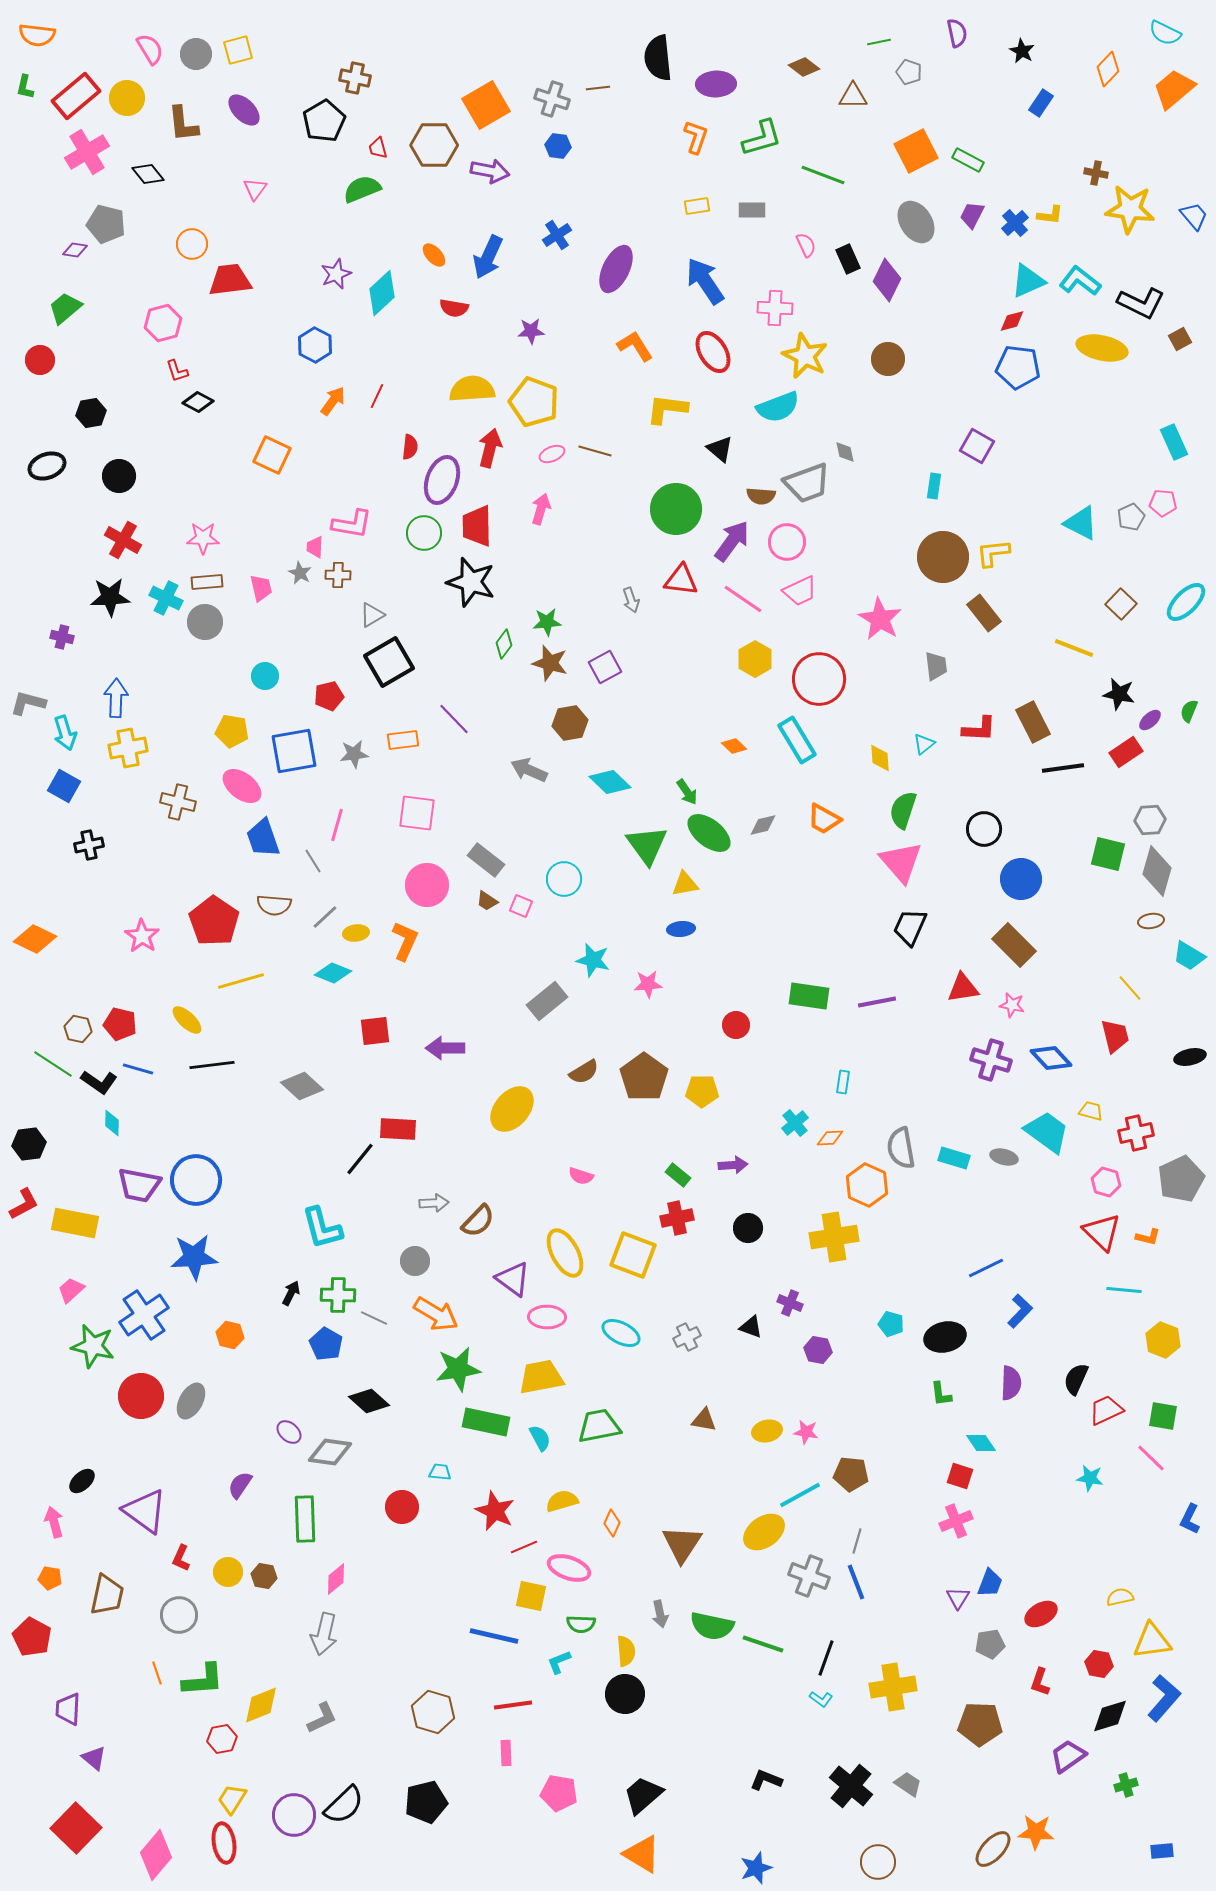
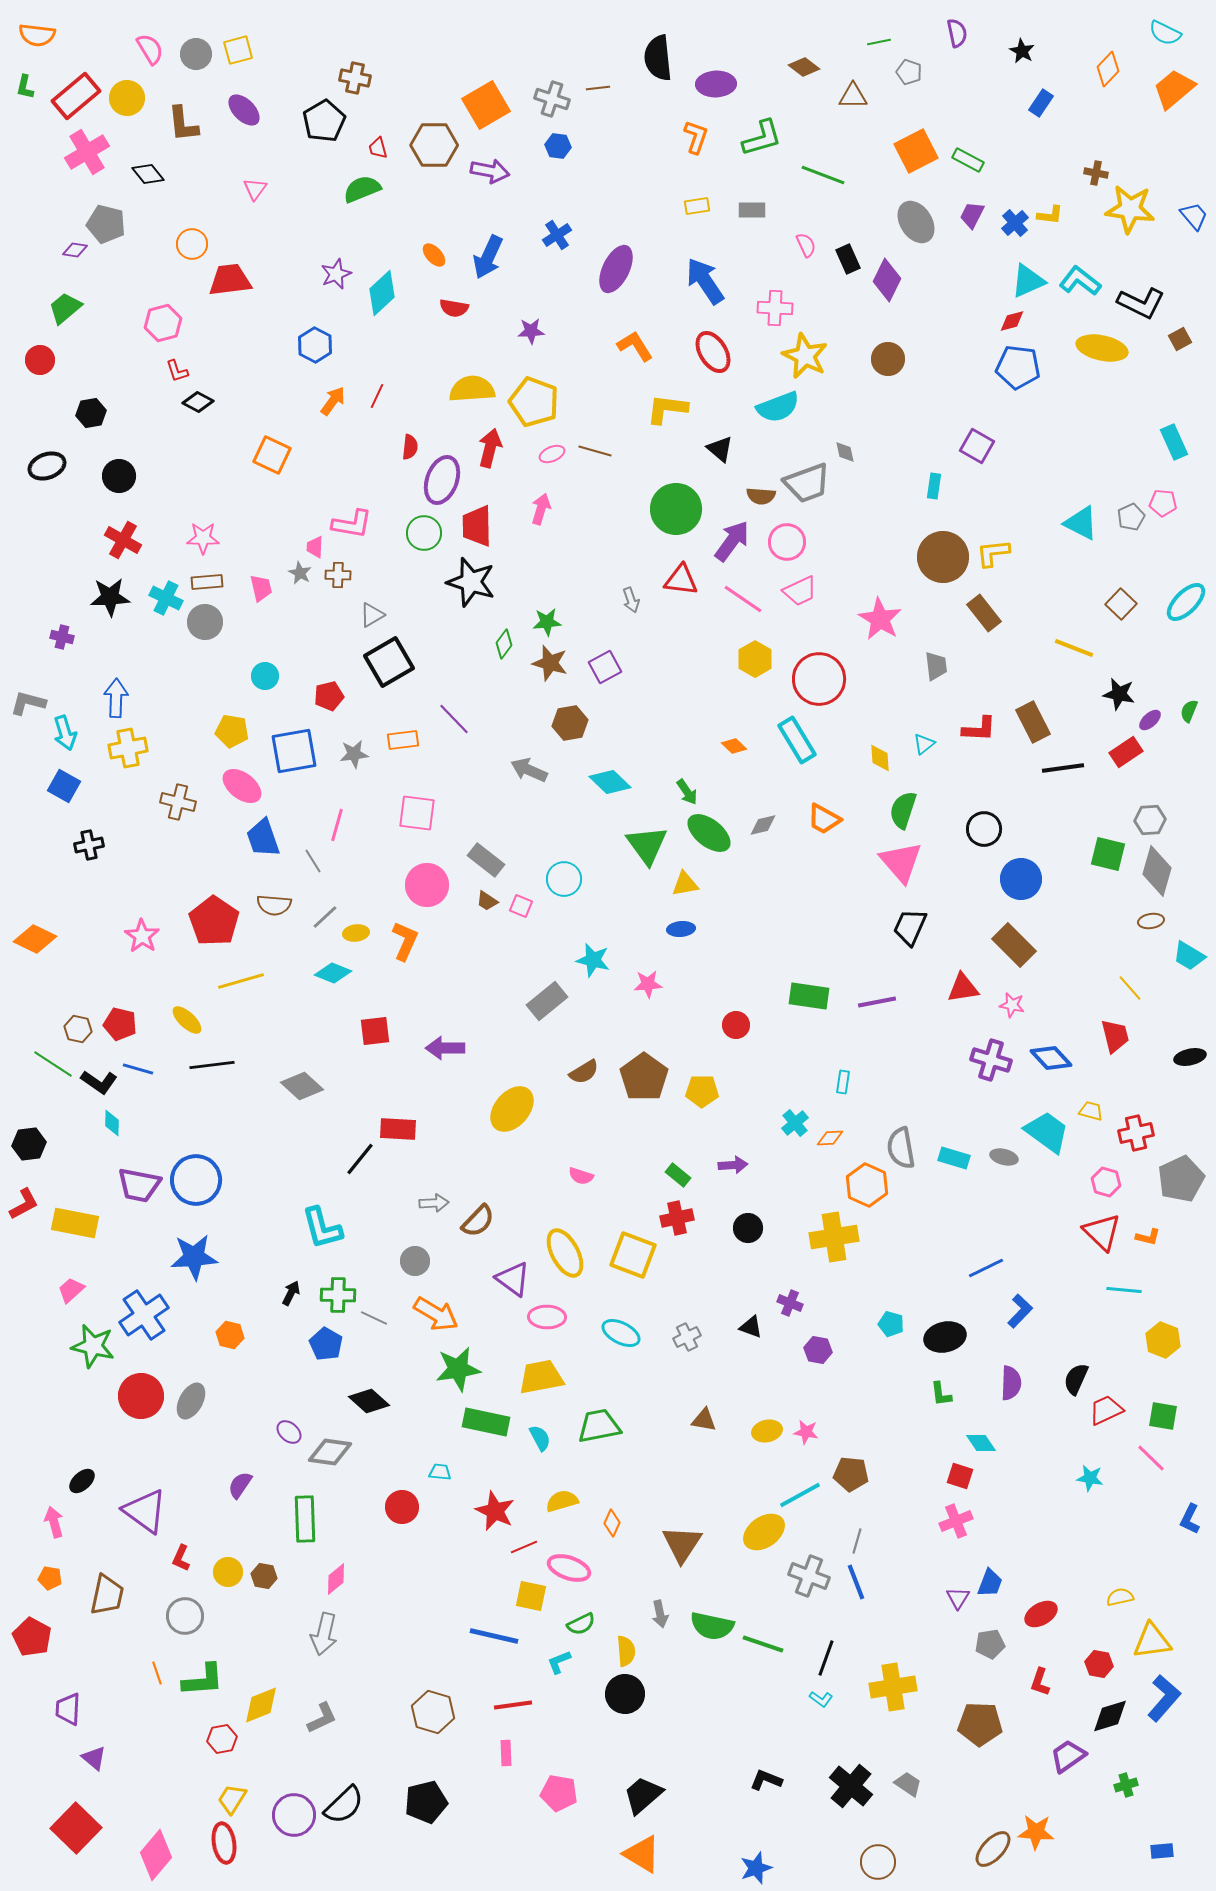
gray circle at (179, 1615): moved 6 px right, 1 px down
green semicircle at (581, 1624): rotated 28 degrees counterclockwise
